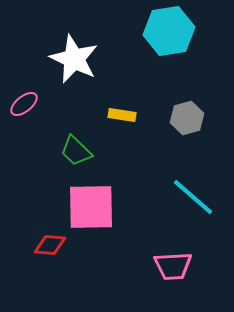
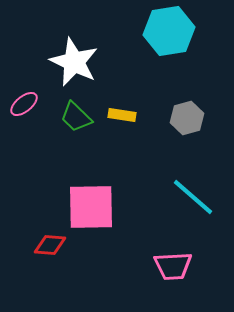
white star: moved 3 px down
green trapezoid: moved 34 px up
